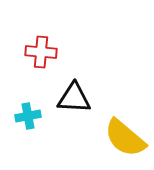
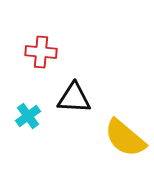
cyan cross: rotated 25 degrees counterclockwise
